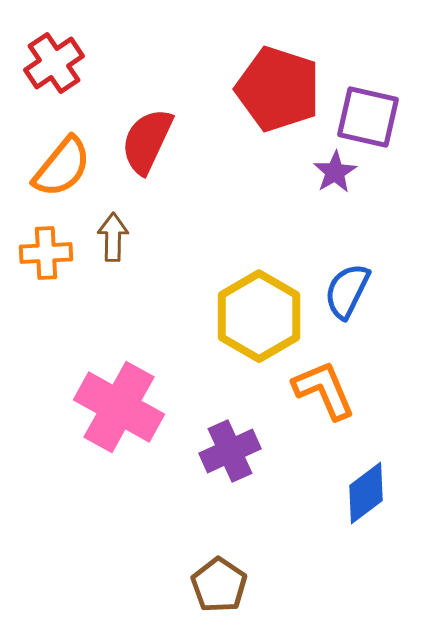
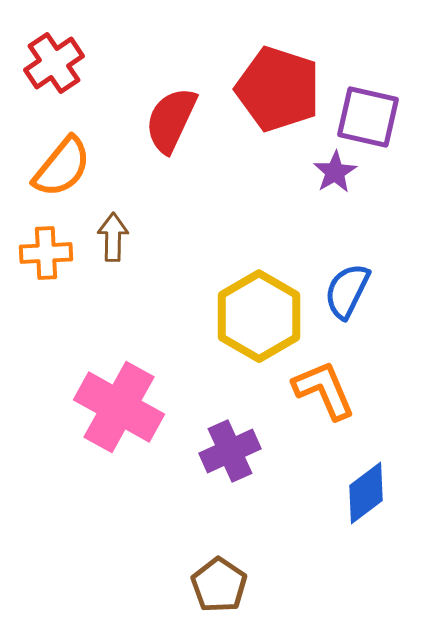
red semicircle: moved 24 px right, 21 px up
